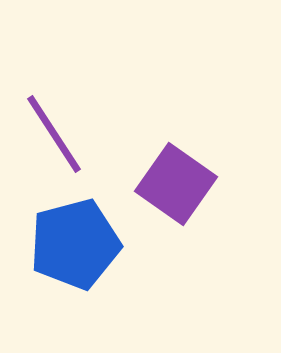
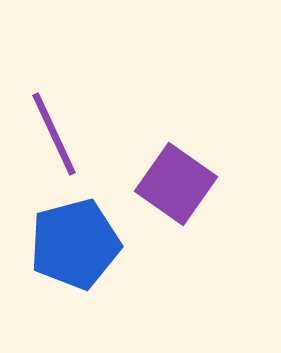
purple line: rotated 8 degrees clockwise
